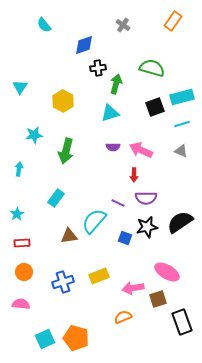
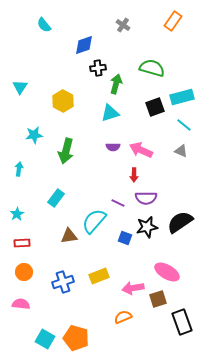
cyan line at (182, 124): moved 2 px right, 1 px down; rotated 56 degrees clockwise
cyan square at (45, 339): rotated 36 degrees counterclockwise
